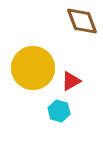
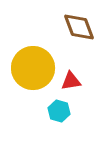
brown diamond: moved 3 px left, 6 px down
red triangle: rotated 20 degrees clockwise
